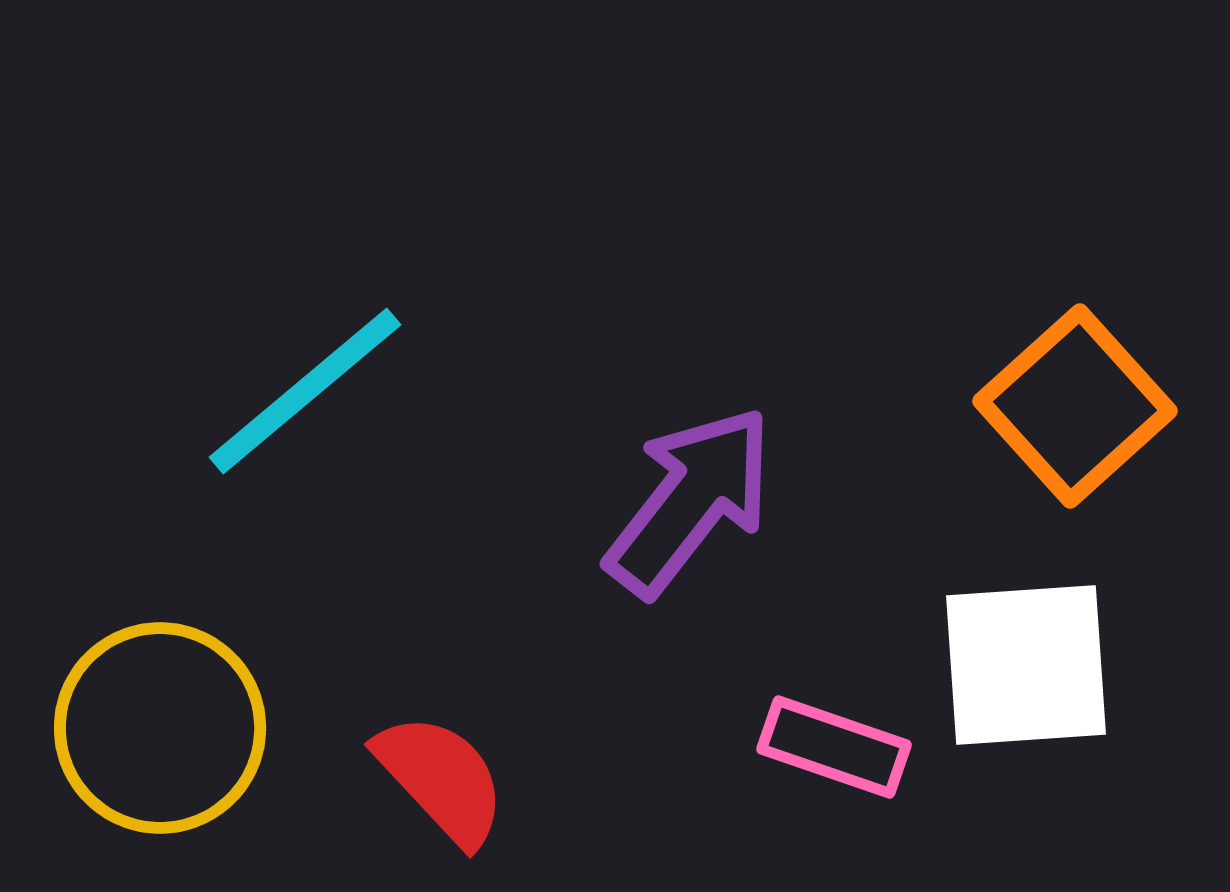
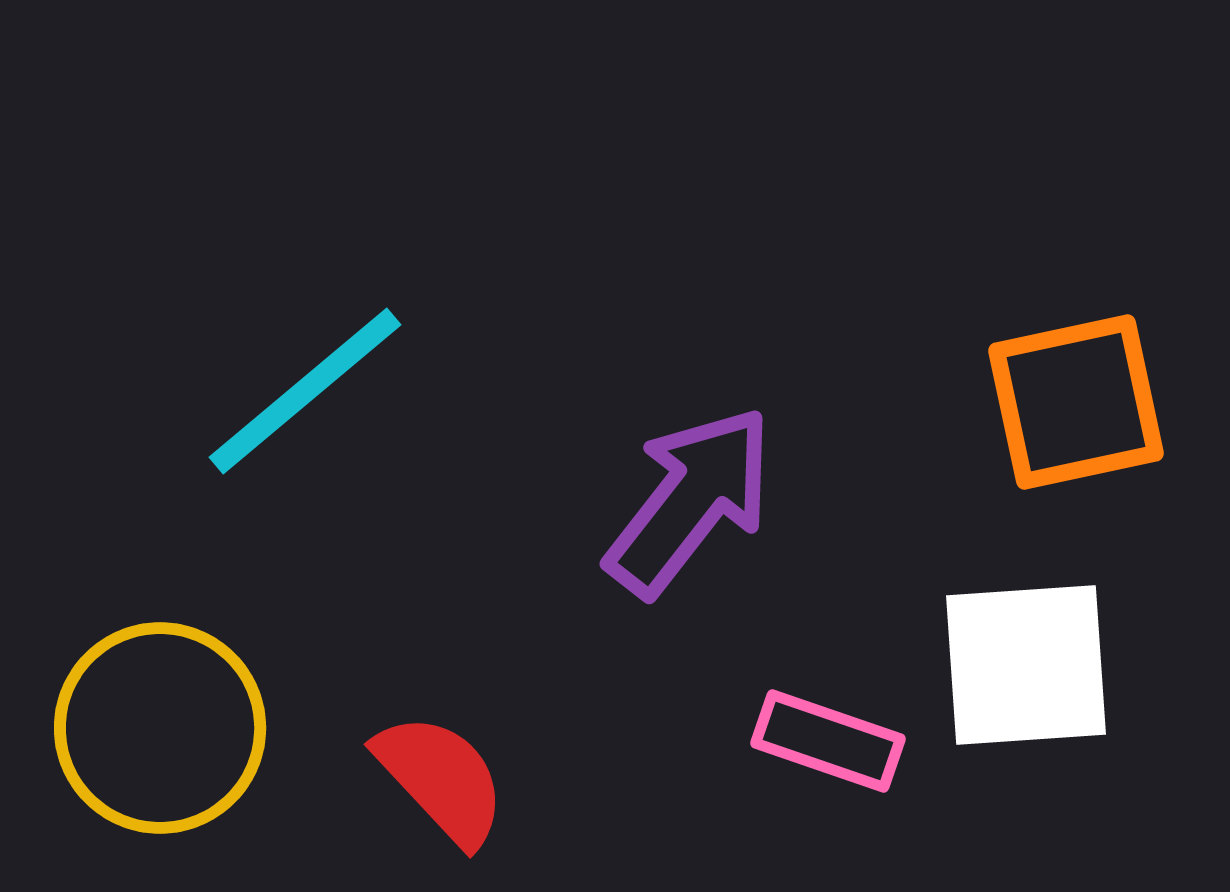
orange square: moved 1 px right, 4 px up; rotated 30 degrees clockwise
pink rectangle: moved 6 px left, 6 px up
